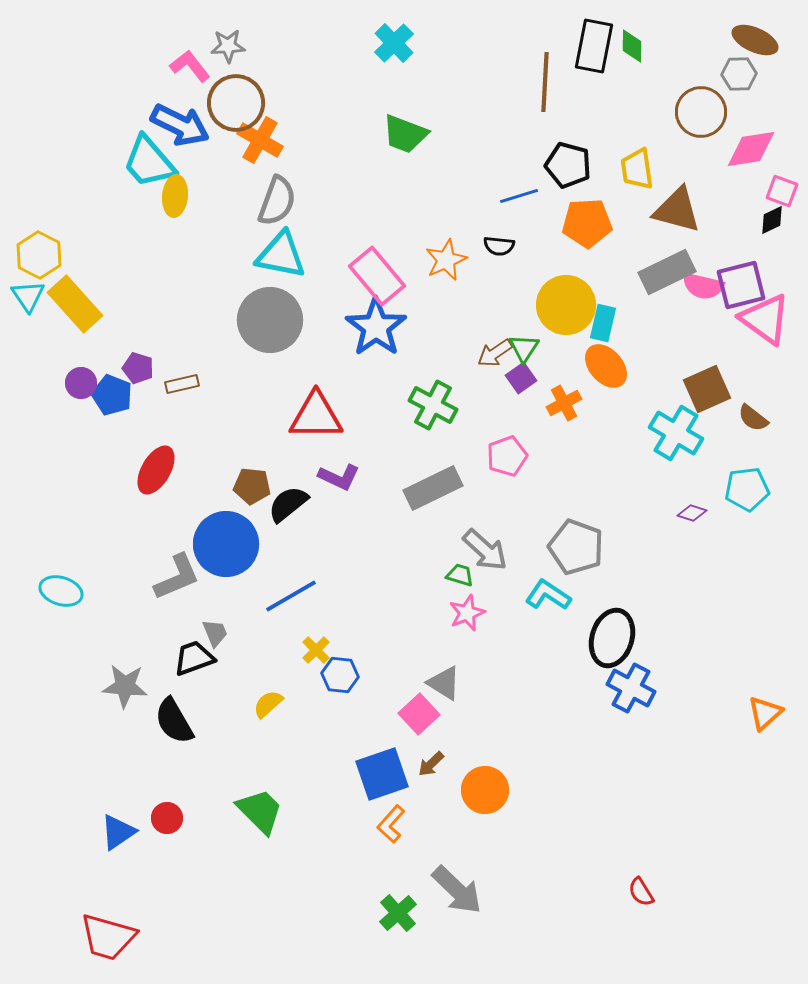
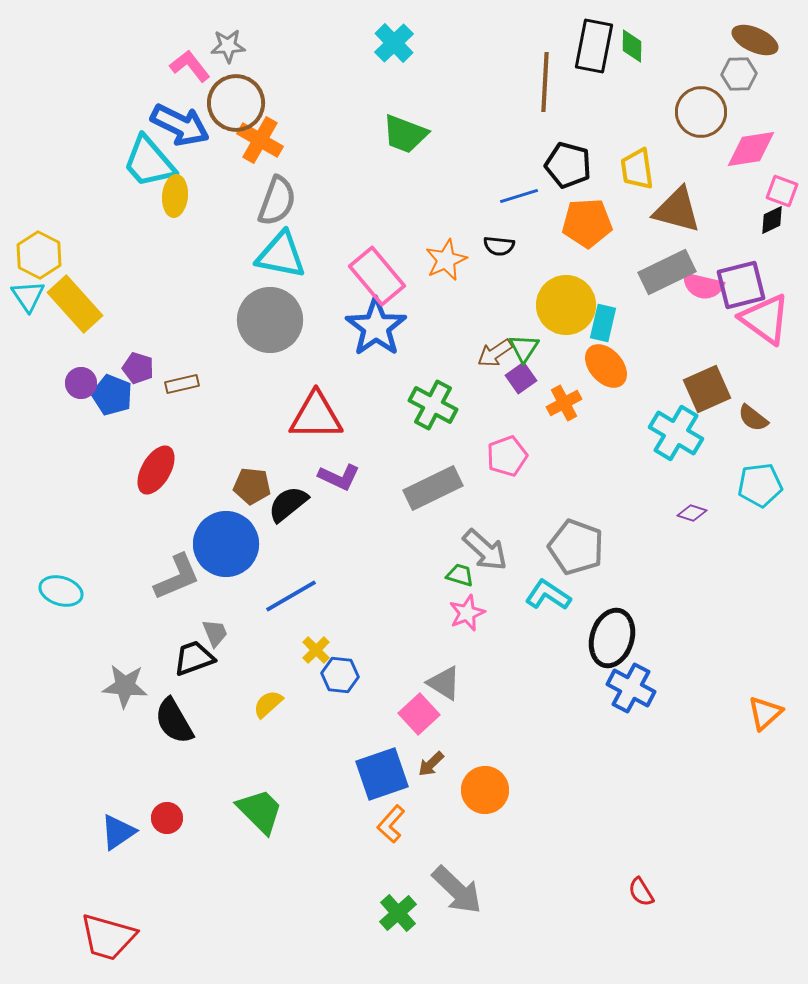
cyan pentagon at (747, 489): moved 13 px right, 4 px up
